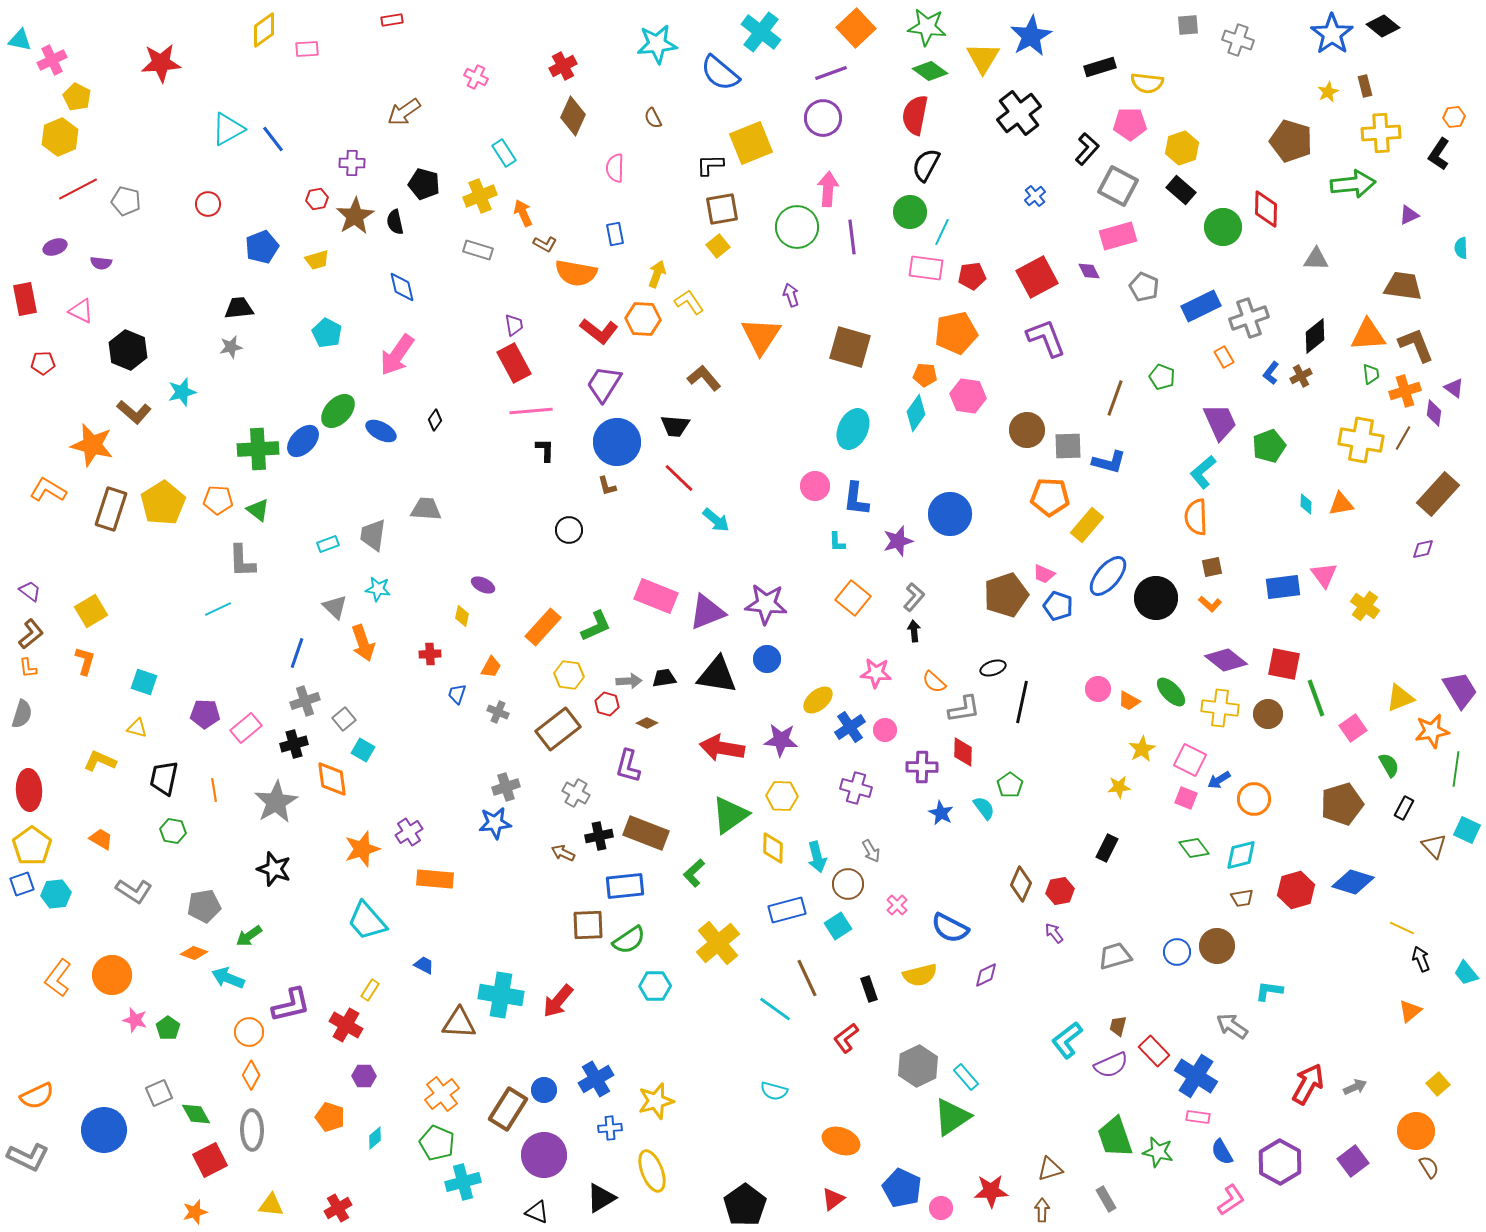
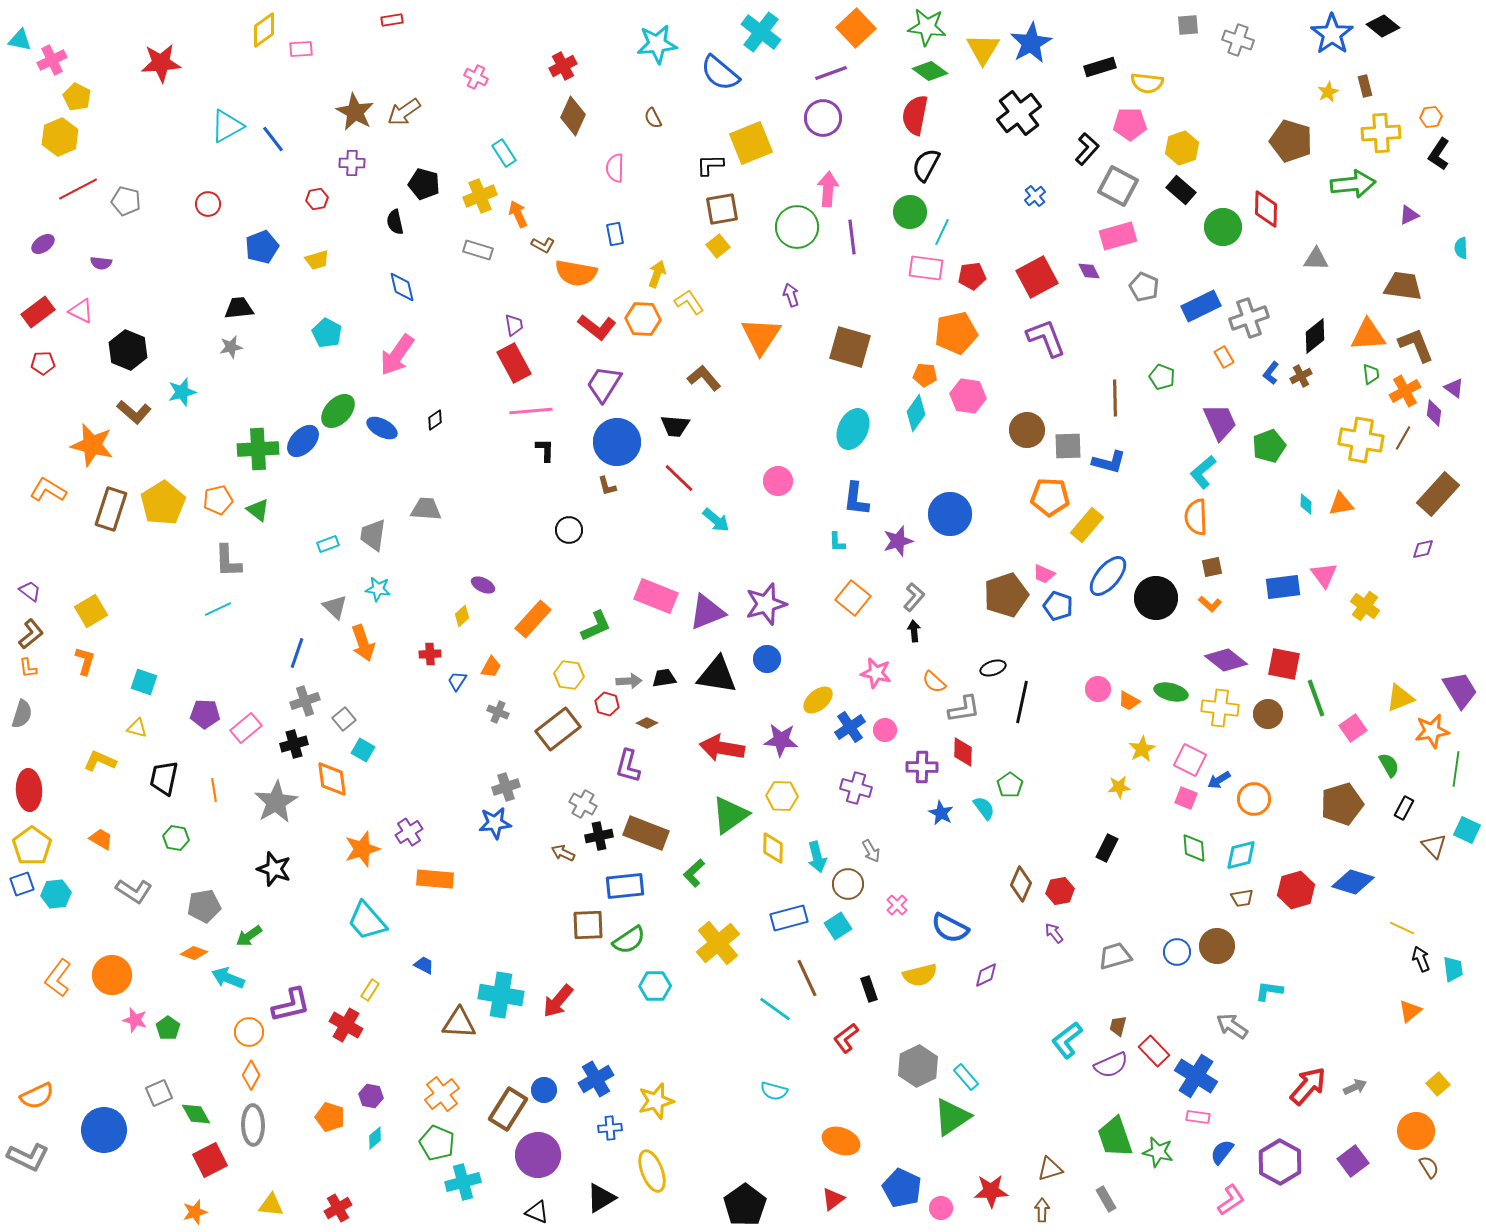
blue star at (1031, 36): moved 7 px down
pink rectangle at (307, 49): moved 6 px left
yellow triangle at (983, 58): moved 9 px up
orange hexagon at (1454, 117): moved 23 px left
cyan triangle at (228, 129): moved 1 px left, 3 px up
orange arrow at (523, 213): moved 5 px left, 1 px down
brown star at (355, 216): moved 104 px up; rotated 12 degrees counterclockwise
brown L-shape at (545, 244): moved 2 px left, 1 px down
purple ellipse at (55, 247): moved 12 px left, 3 px up; rotated 15 degrees counterclockwise
red rectangle at (25, 299): moved 13 px right, 13 px down; rotated 64 degrees clockwise
red L-shape at (599, 331): moved 2 px left, 4 px up
orange cross at (1405, 391): rotated 12 degrees counterclockwise
brown line at (1115, 398): rotated 21 degrees counterclockwise
black diamond at (435, 420): rotated 20 degrees clockwise
blue ellipse at (381, 431): moved 1 px right, 3 px up
pink circle at (815, 486): moved 37 px left, 5 px up
orange pentagon at (218, 500): rotated 16 degrees counterclockwise
gray L-shape at (242, 561): moved 14 px left
purple star at (766, 604): rotated 21 degrees counterclockwise
yellow diamond at (462, 616): rotated 35 degrees clockwise
orange rectangle at (543, 627): moved 10 px left, 8 px up
pink star at (876, 673): rotated 8 degrees clockwise
green ellipse at (1171, 692): rotated 32 degrees counterclockwise
blue trapezoid at (457, 694): moved 13 px up; rotated 15 degrees clockwise
gray cross at (576, 793): moved 7 px right, 11 px down
green hexagon at (173, 831): moved 3 px right, 7 px down
green diamond at (1194, 848): rotated 32 degrees clockwise
blue rectangle at (787, 910): moved 2 px right, 8 px down
cyan trapezoid at (1466, 973): moved 13 px left, 4 px up; rotated 148 degrees counterclockwise
purple hexagon at (364, 1076): moved 7 px right, 20 px down; rotated 10 degrees clockwise
red arrow at (1308, 1084): moved 2 px down; rotated 12 degrees clockwise
gray ellipse at (252, 1130): moved 1 px right, 5 px up
blue semicircle at (1222, 1152): rotated 68 degrees clockwise
purple circle at (544, 1155): moved 6 px left
